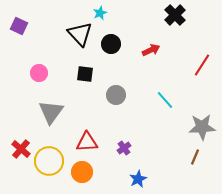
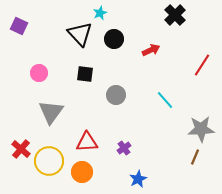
black circle: moved 3 px right, 5 px up
gray star: moved 1 px left, 2 px down
